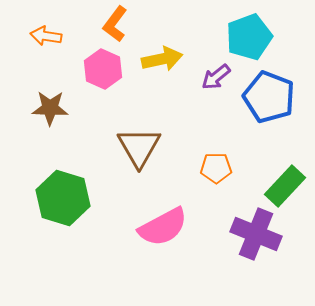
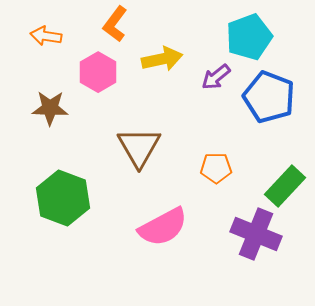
pink hexagon: moved 5 px left, 3 px down; rotated 6 degrees clockwise
green hexagon: rotated 4 degrees clockwise
